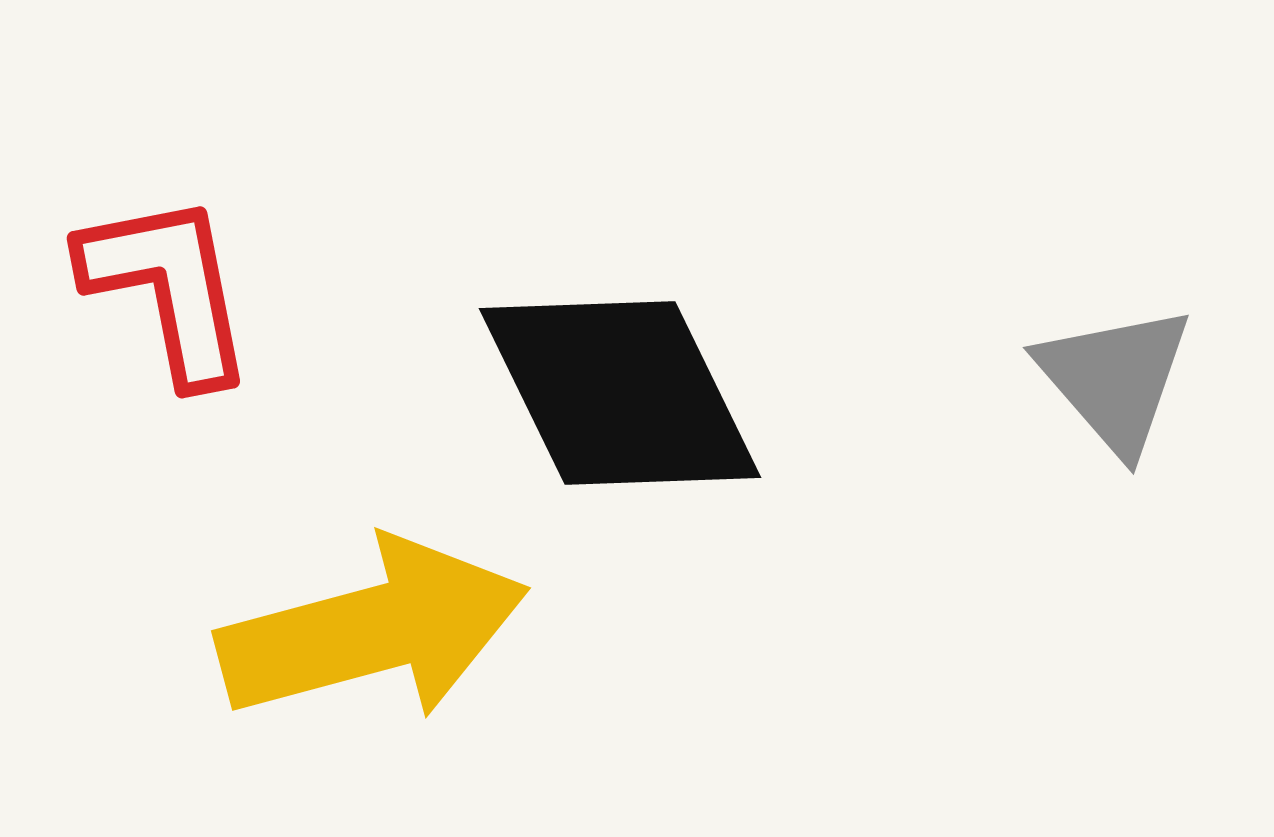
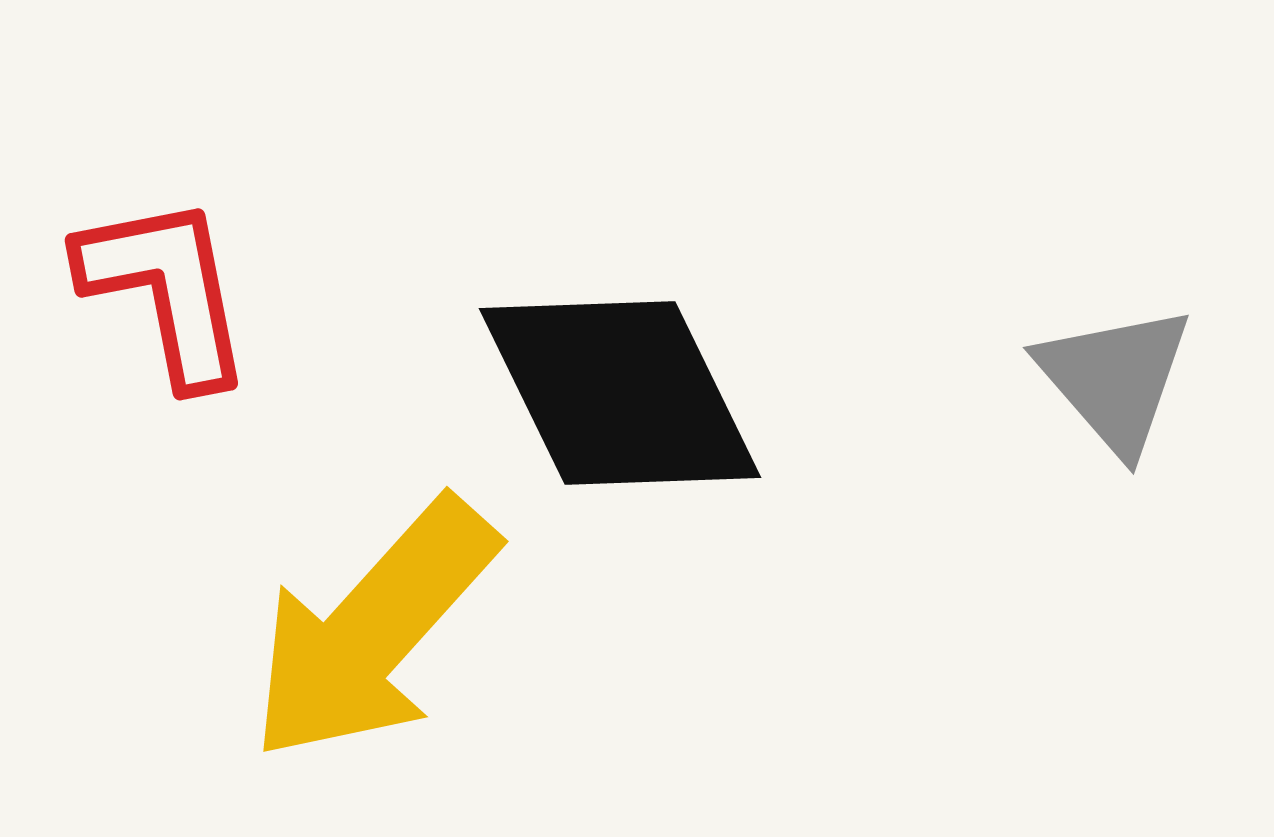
red L-shape: moved 2 px left, 2 px down
yellow arrow: rotated 147 degrees clockwise
